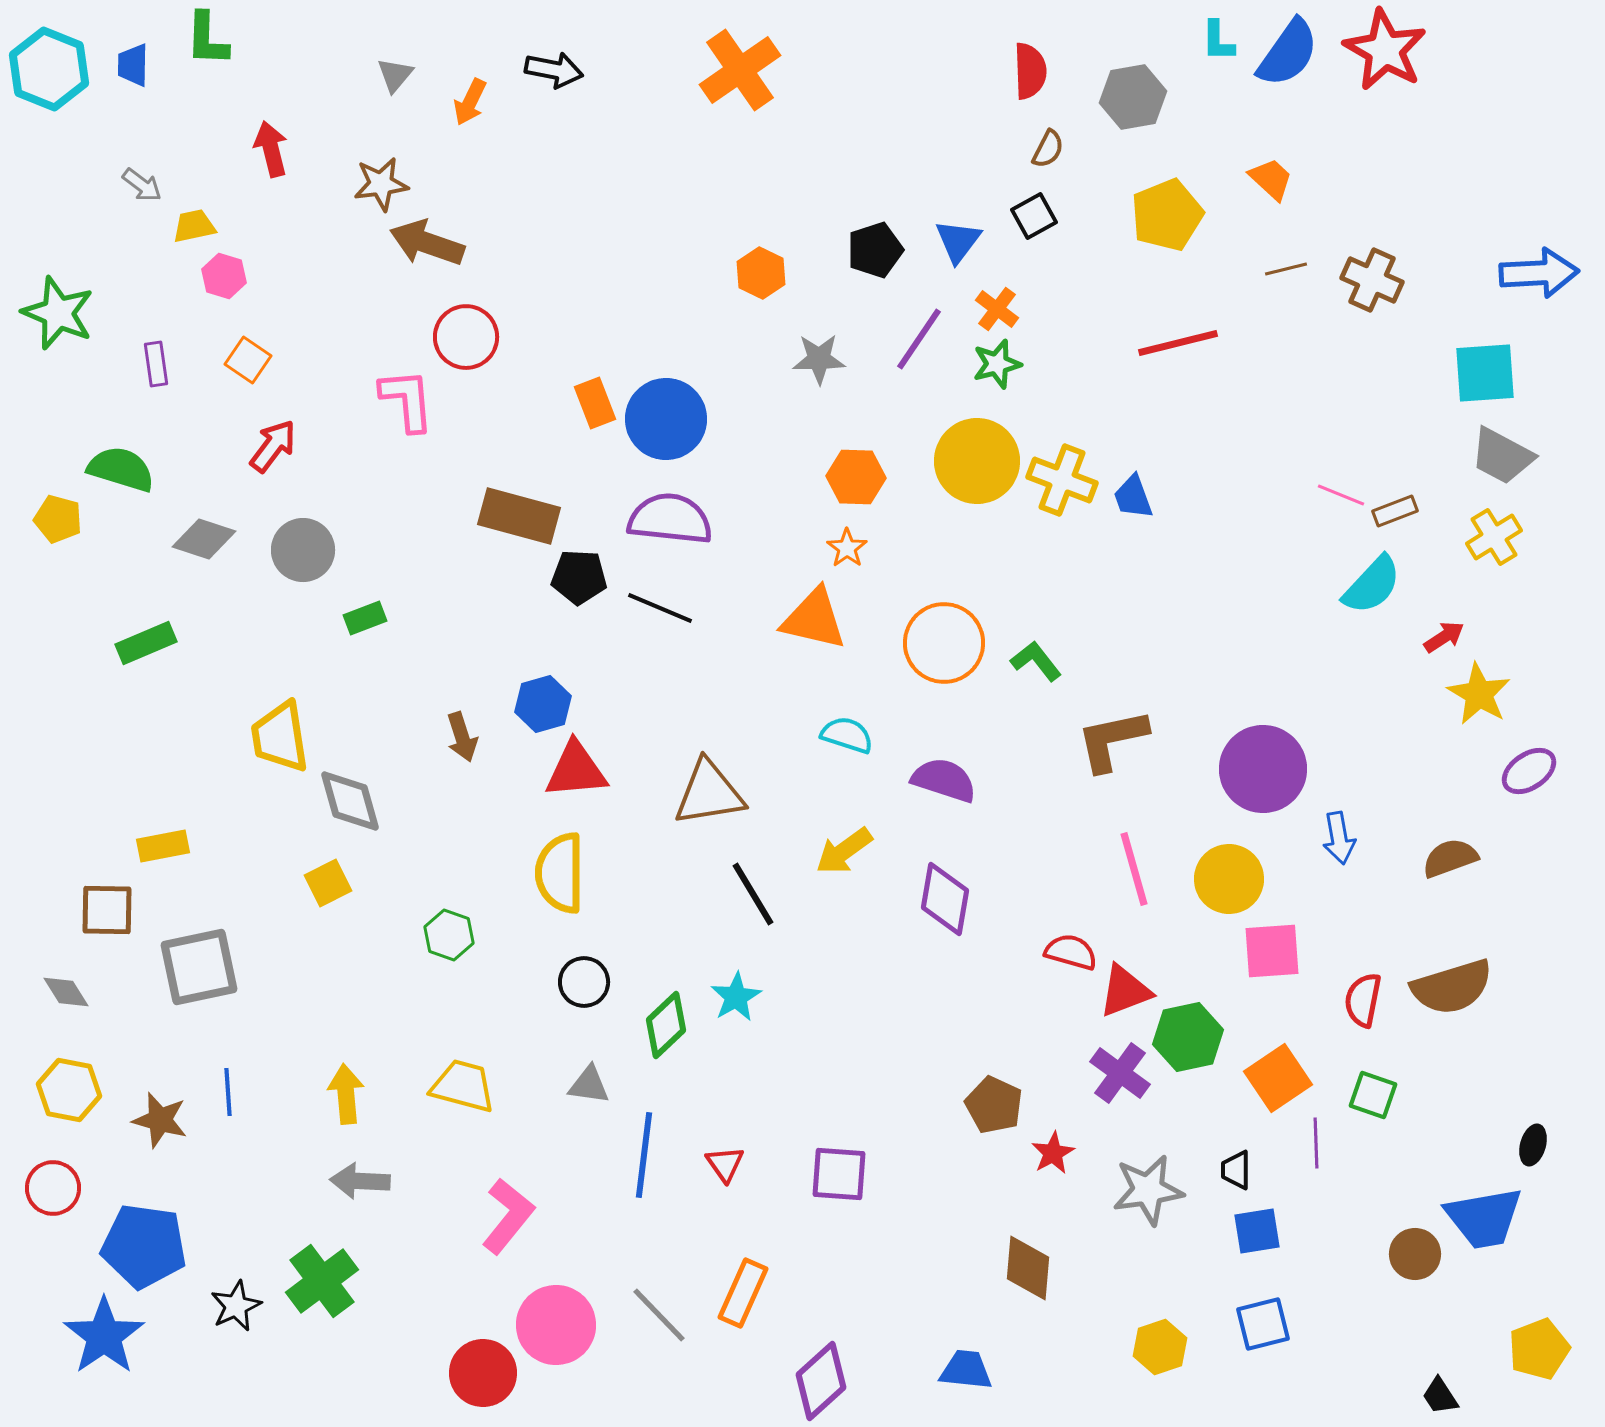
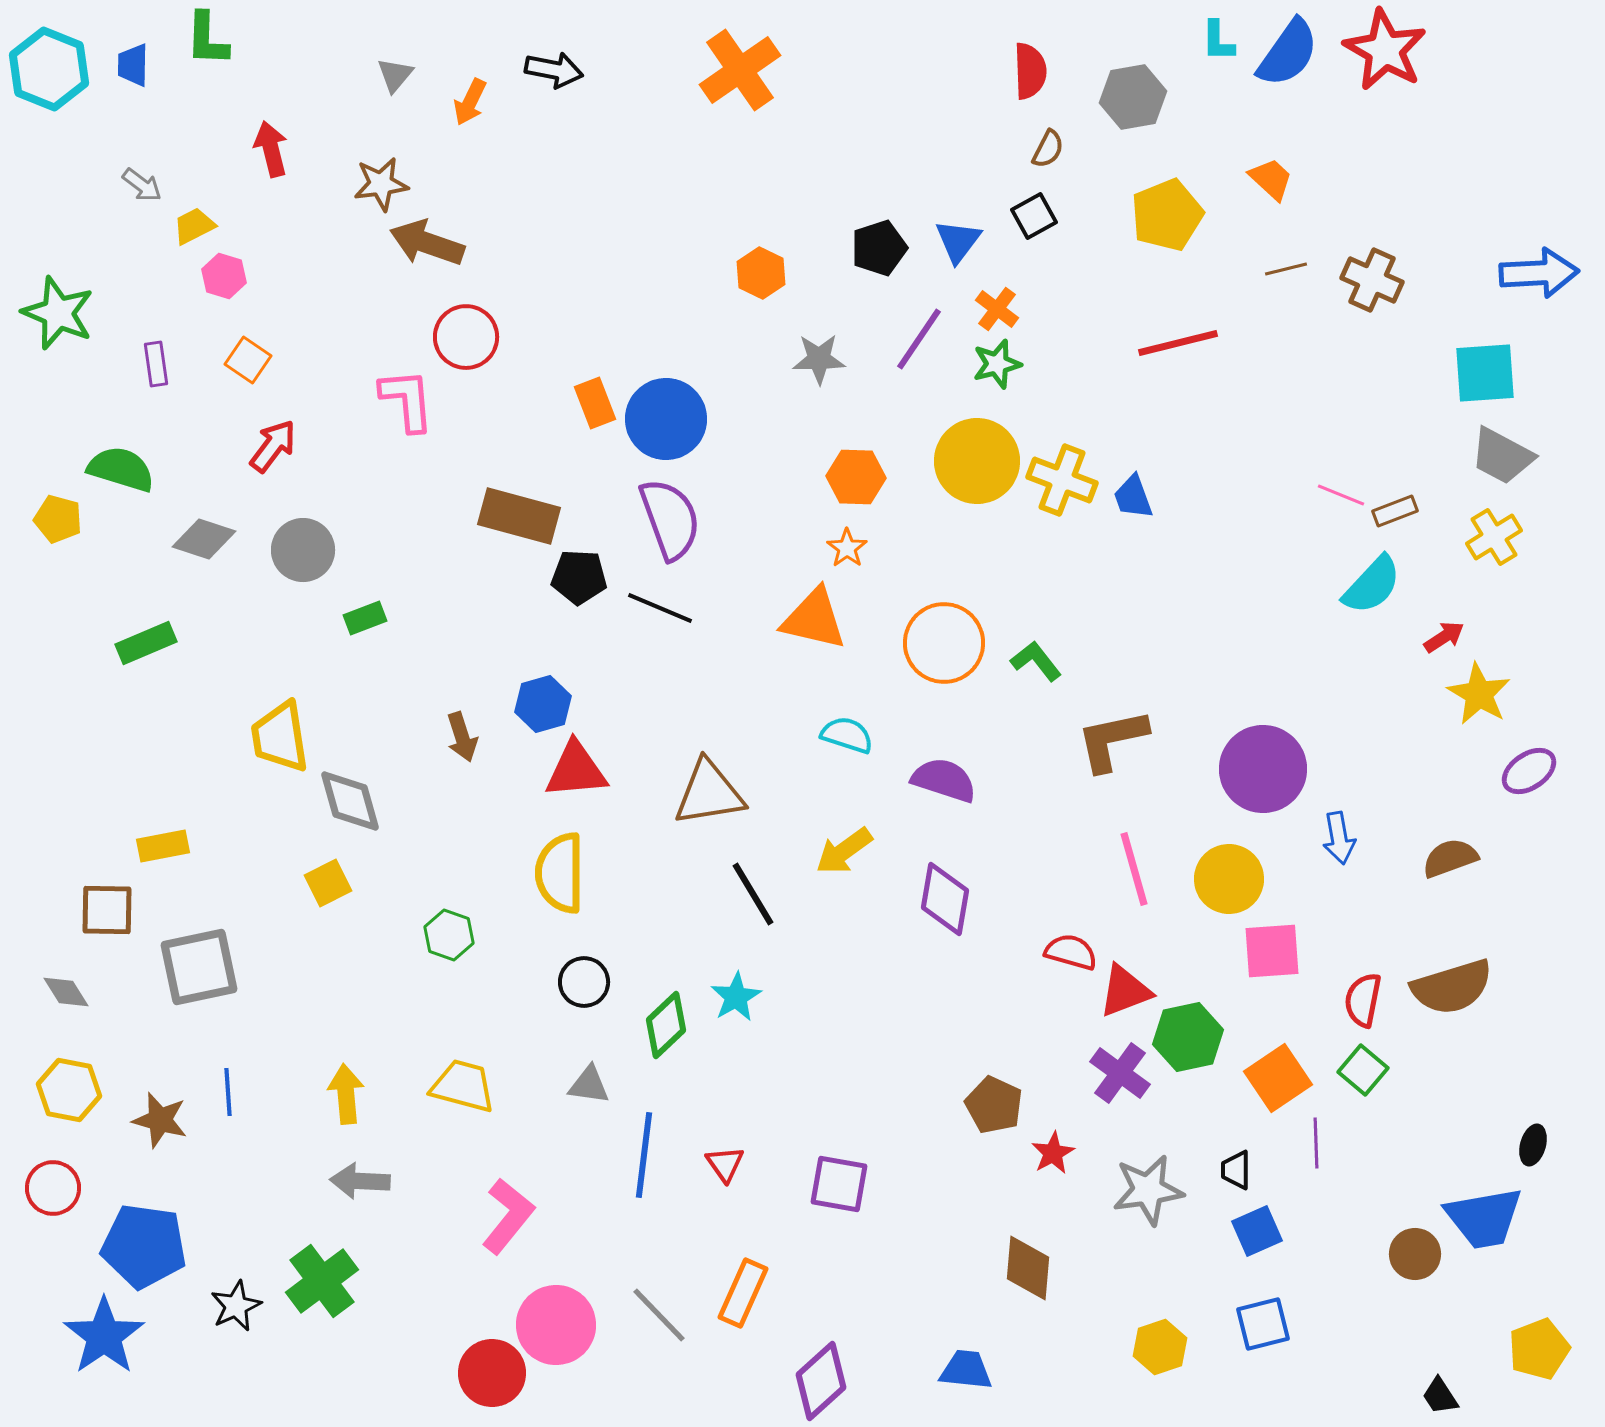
yellow trapezoid at (194, 226): rotated 15 degrees counterclockwise
black pentagon at (875, 250): moved 4 px right, 2 px up
purple semicircle at (670, 519): rotated 64 degrees clockwise
green square at (1373, 1095): moved 10 px left, 25 px up; rotated 21 degrees clockwise
purple square at (839, 1174): moved 10 px down; rotated 6 degrees clockwise
blue square at (1257, 1231): rotated 15 degrees counterclockwise
red circle at (483, 1373): moved 9 px right
